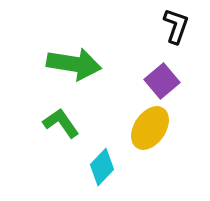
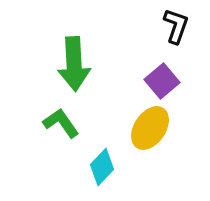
green arrow: rotated 78 degrees clockwise
